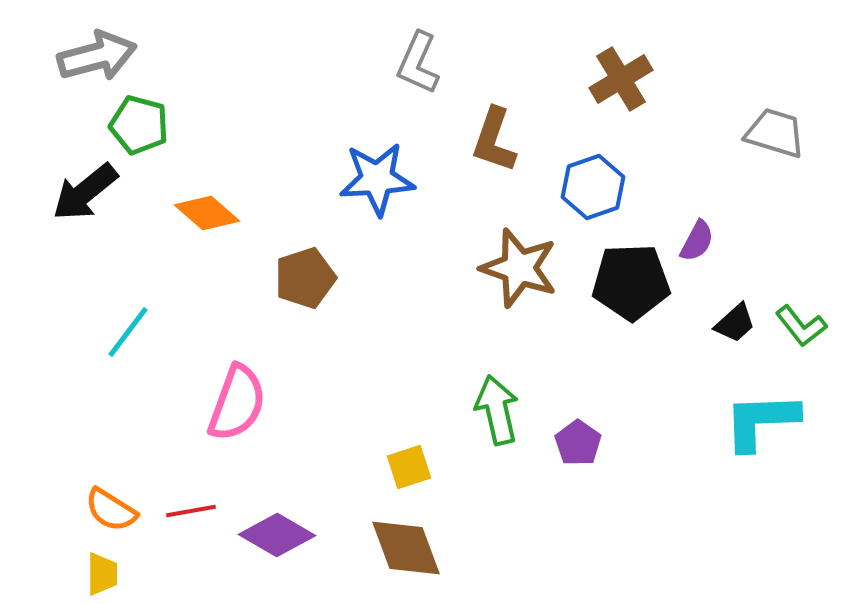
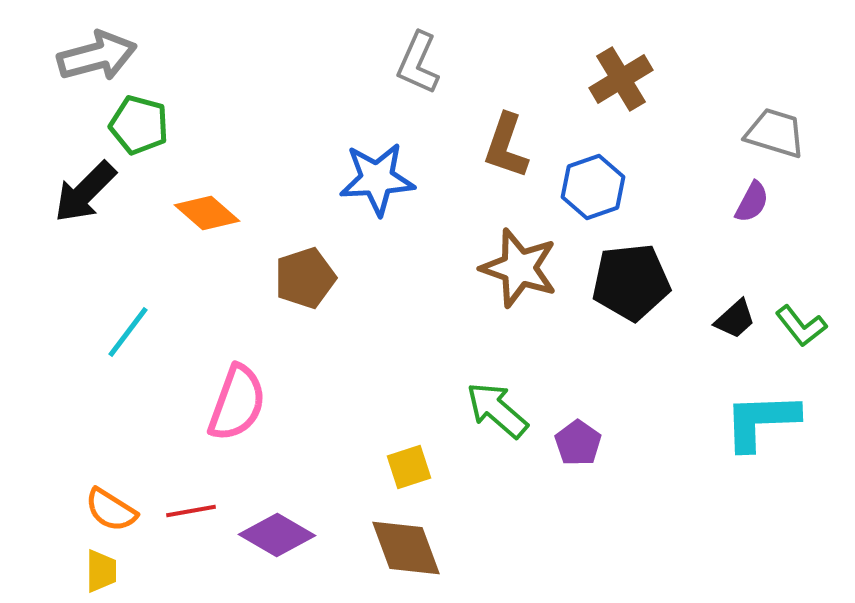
brown L-shape: moved 12 px right, 6 px down
black arrow: rotated 6 degrees counterclockwise
purple semicircle: moved 55 px right, 39 px up
black pentagon: rotated 4 degrees counterclockwise
black trapezoid: moved 4 px up
green arrow: rotated 36 degrees counterclockwise
yellow trapezoid: moved 1 px left, 3 px up
